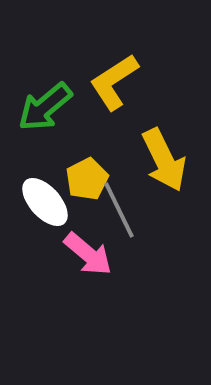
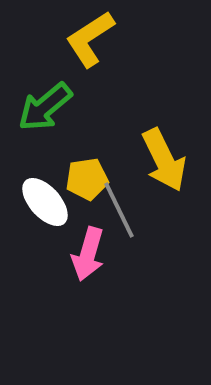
yellow L-shape: moved 24 px left, 43 px up
yellow pentagon: rotated 18 degrees clockwise
pink arrow: rotated 66 degrees clockwise
